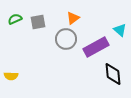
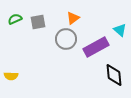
black diamond: moved 1 px right, 1 px down
